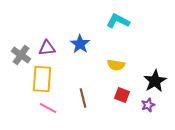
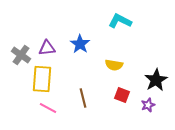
cyan L-shape: moved 2 px right
yellow semicircle: moved 2 px left
black star: moved 1 px right, 1 px up
